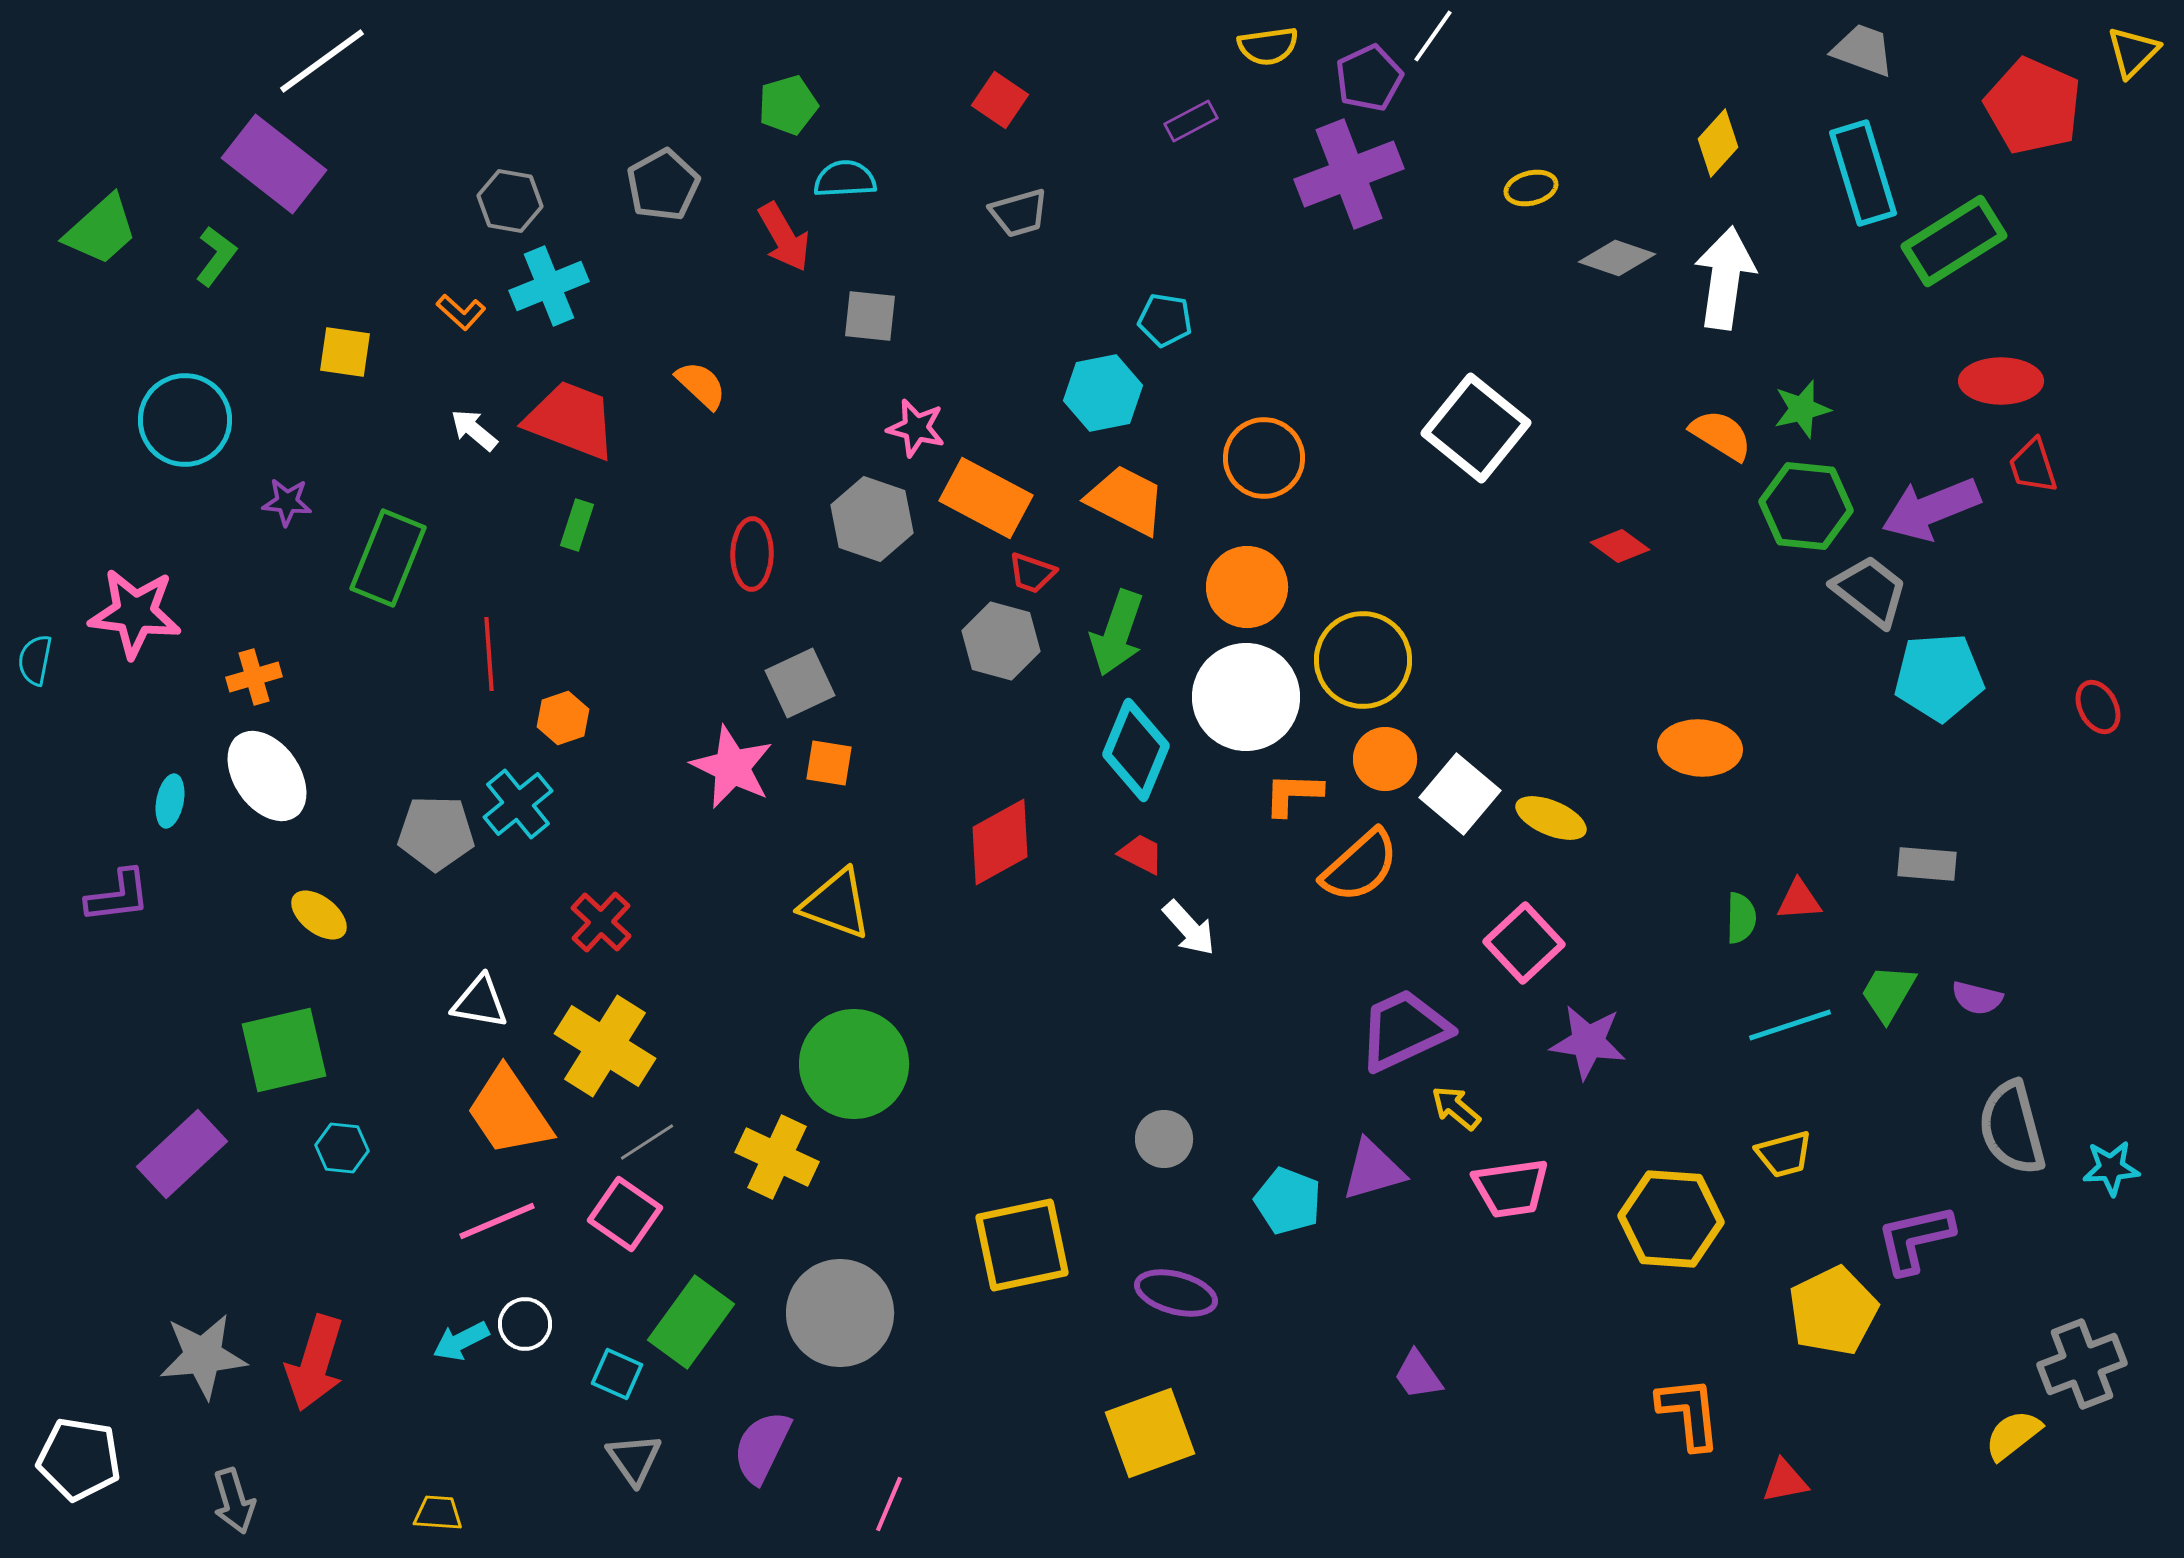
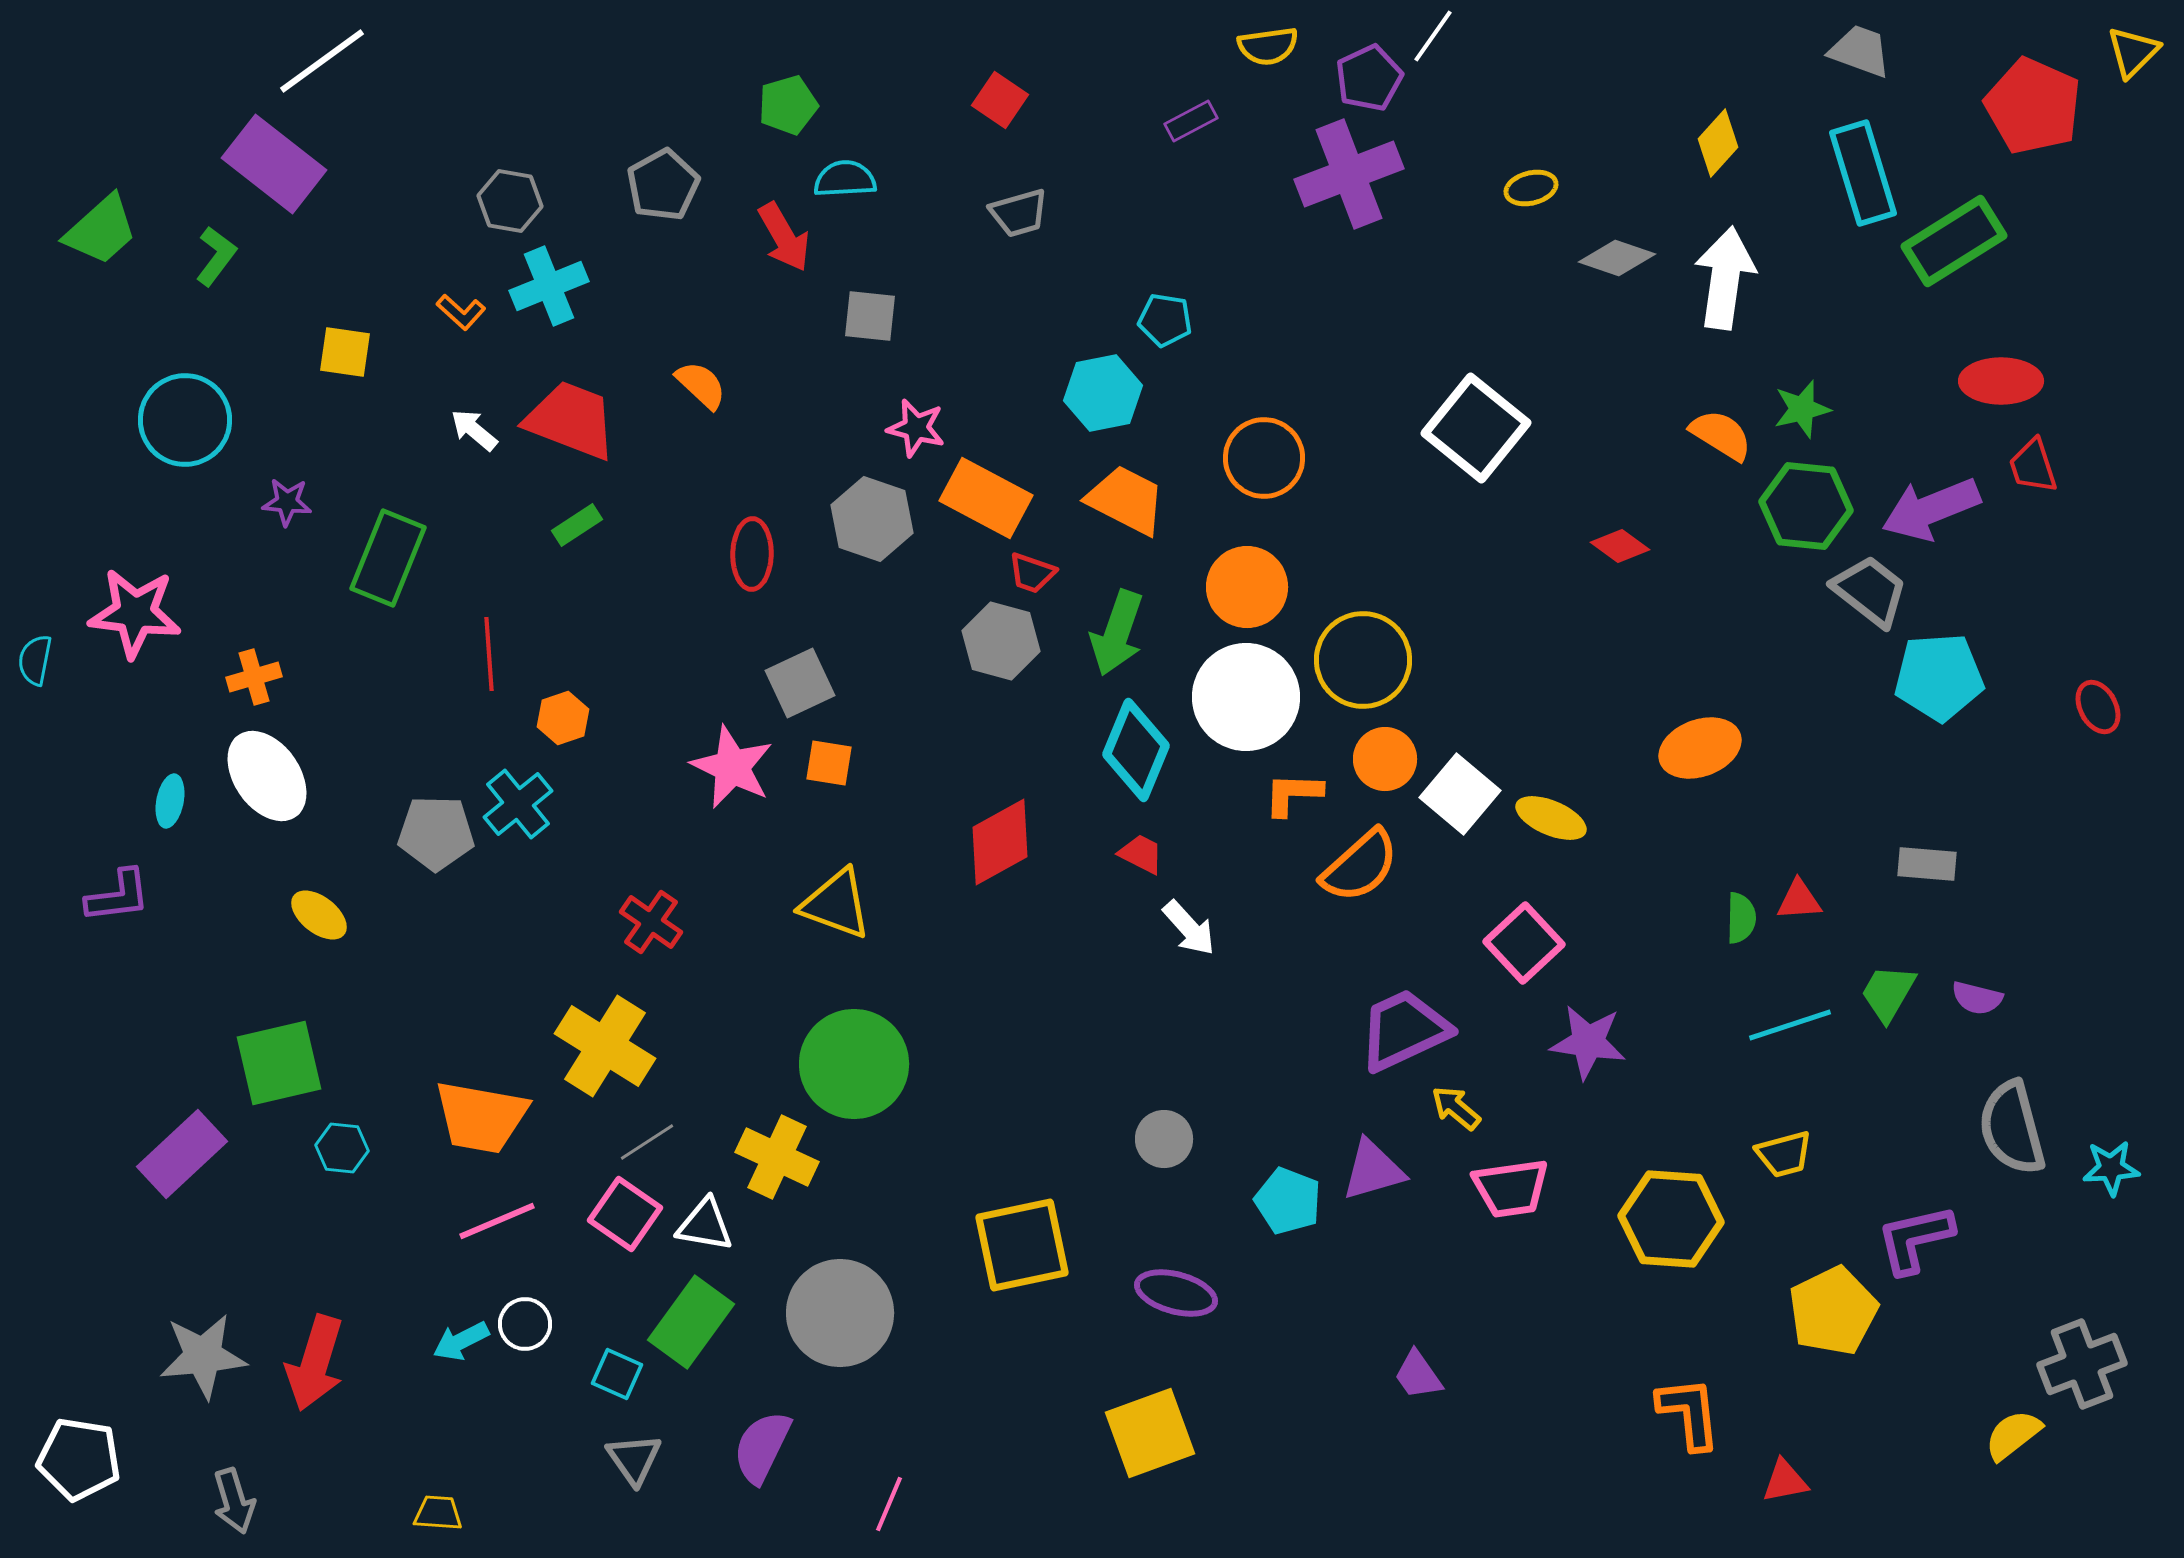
gray trapezoid at (1863, 50): moved 3 px left, 1 px down
green rectangle at (577, 525): rotated 39 degrees clockwise
orange ellipse at (1700, 748): rotated 24 degrees counterclockwise
red cross at (601, 922): moved 50 px right; rotated 8 degrees counterclockwise
white triangle at (480, 1002): moved 225 px right, 223 px down
green square at (284, 1050): moved 5 px left, 13 px down
orange trapezoid at (509, 1112): moved 28 px left, 5 px down; rotated 46 degrees counterclockwise
